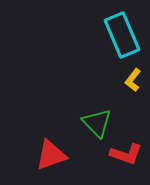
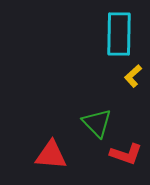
cyan rectangle: moved 3 px left, 1 px up; rotated 24 degrees clockwise
yellow L-shape: moved 4 px up; rotated 10 degrees clockwise
red triangle: rotated 24 degrees clockwise
